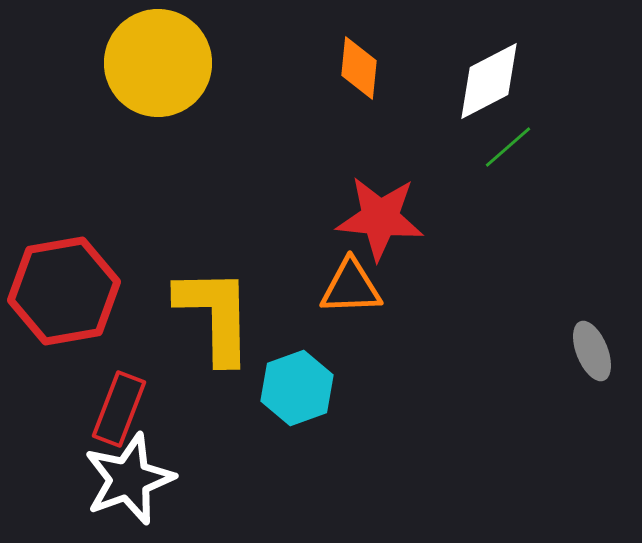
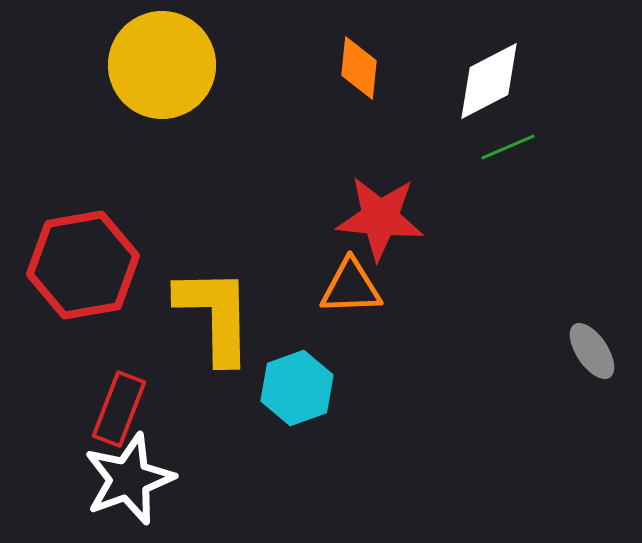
yellow circle: moved 4 px right, 2 px down
green line: rotated 18 degrees clockwise
red hexagon: moved 19 px right, 26 px up
gray ellipse: rotated 12 degrees counterclockwise
